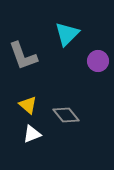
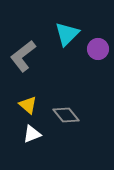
gray L-shape: rotated 72 degrees clockwise
purple circle: moved 12 px up
